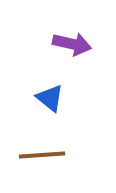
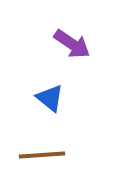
purple arrow: rotated 21 degrees clockwise
